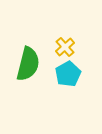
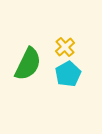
green semicircle: rotated 12 degrees clockwise
